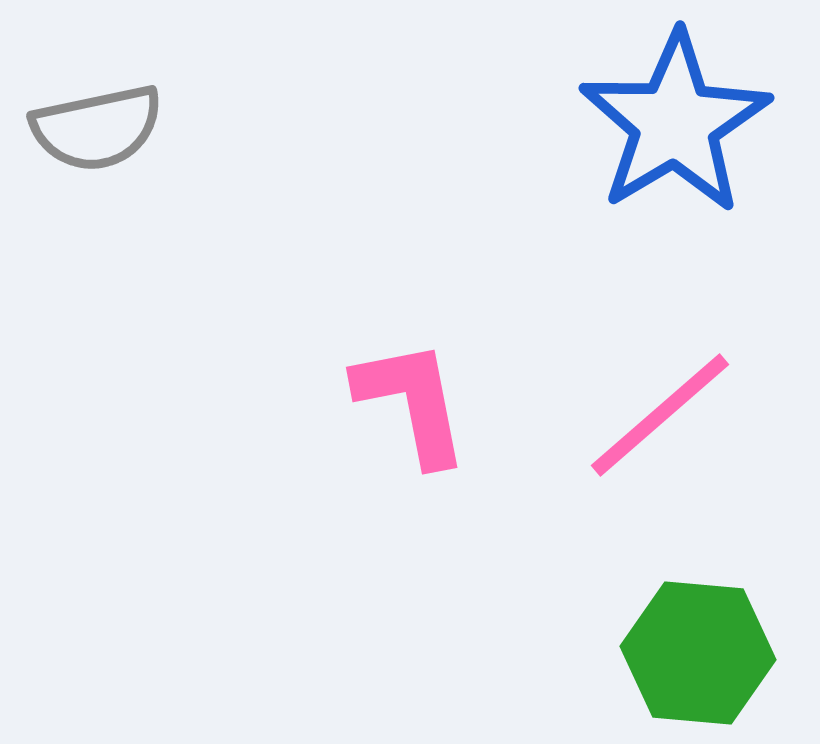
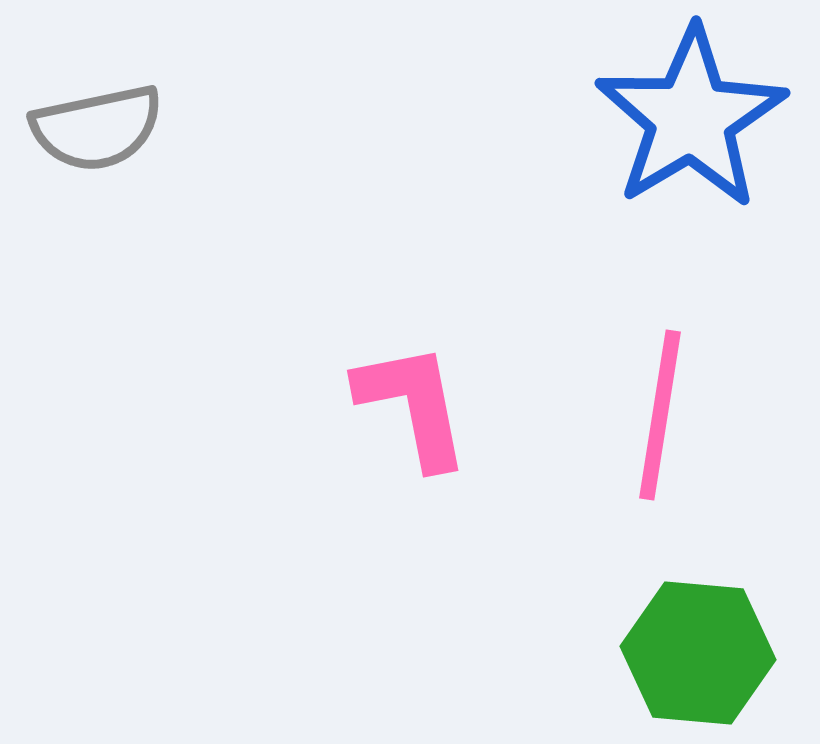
blue star: moved 16 px right, 5 px up
pink L-shape: moved 1 px right, 3 px down
pink line: rotated 40 degrees counterclockwise
